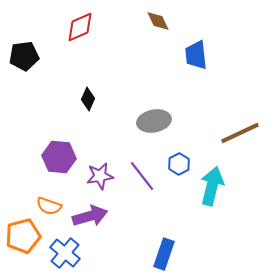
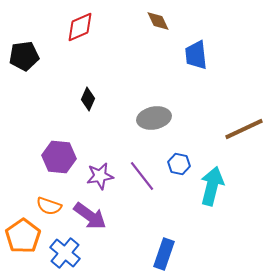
gray ellipse: moved 3 px up
brown line: moved 4 px right, 4 px up
blue hexagon: rotated 20 degrees counterclockwise
purple arrow: rotated 52 degrees clockwise
orange pentagon: rotated 20 degrees counterclockwise
